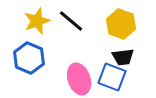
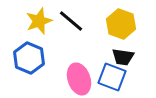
yellow star: moved 2 px right
black trapezoid: rotated 15 degrees clockwise
